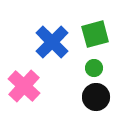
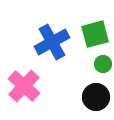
blue cross: rotated 16 degrees clockwise
green circle: moved 9 px right, 4 px up
